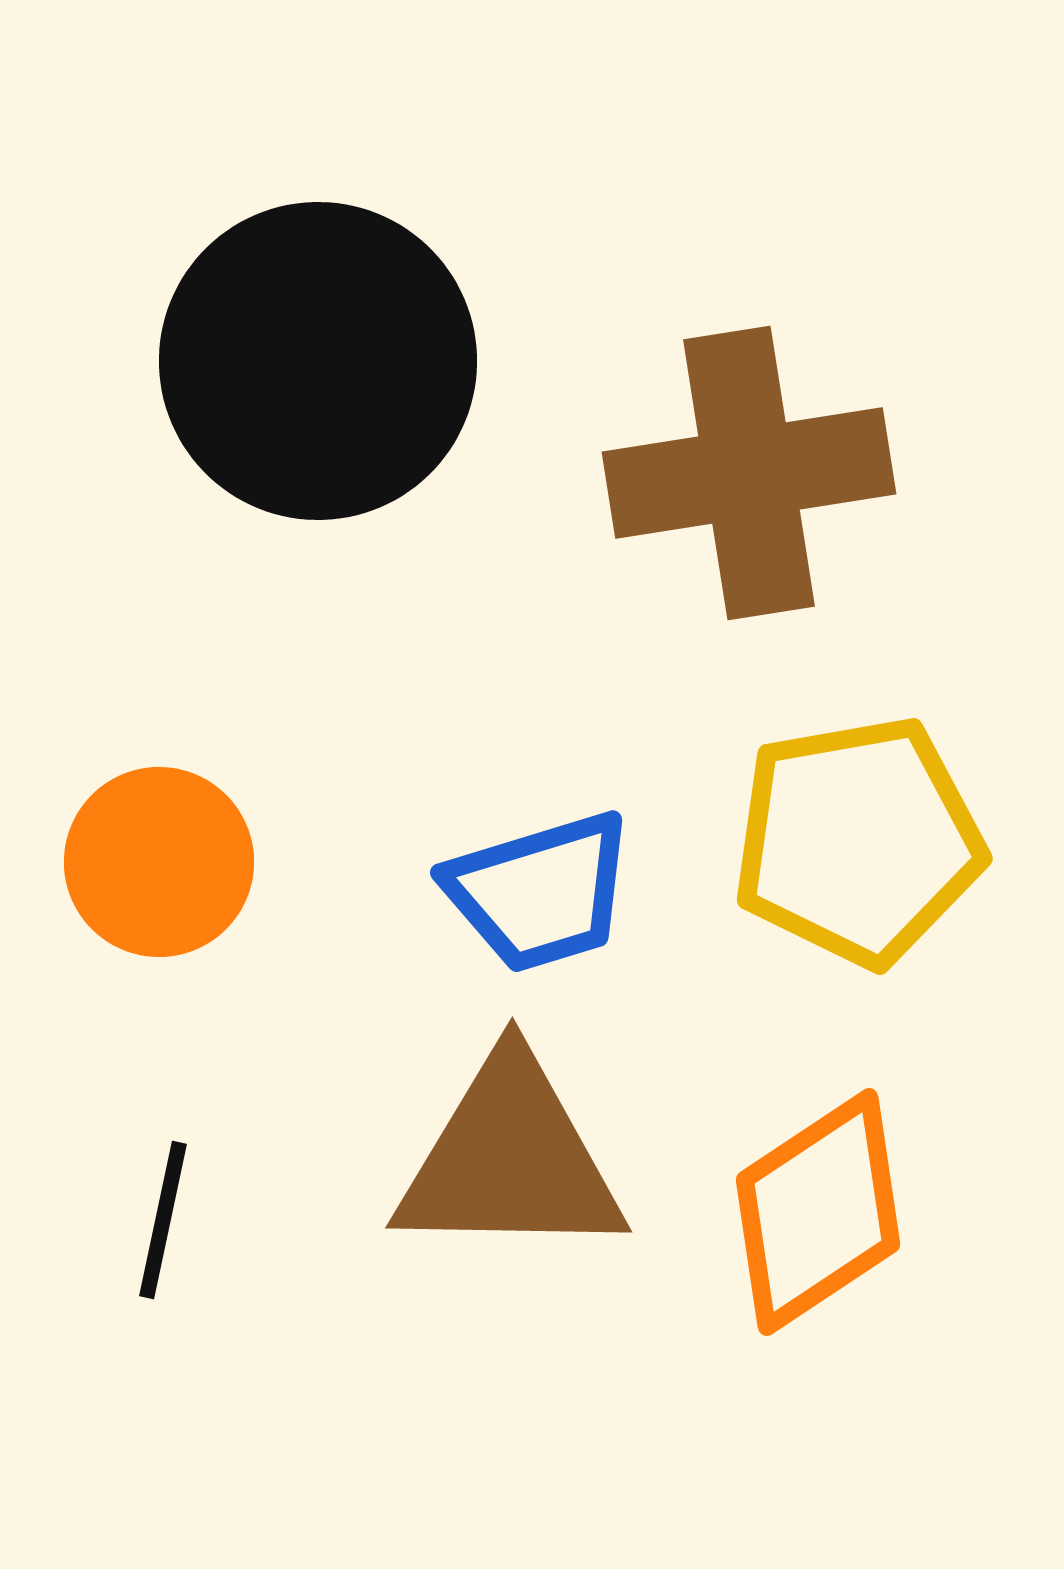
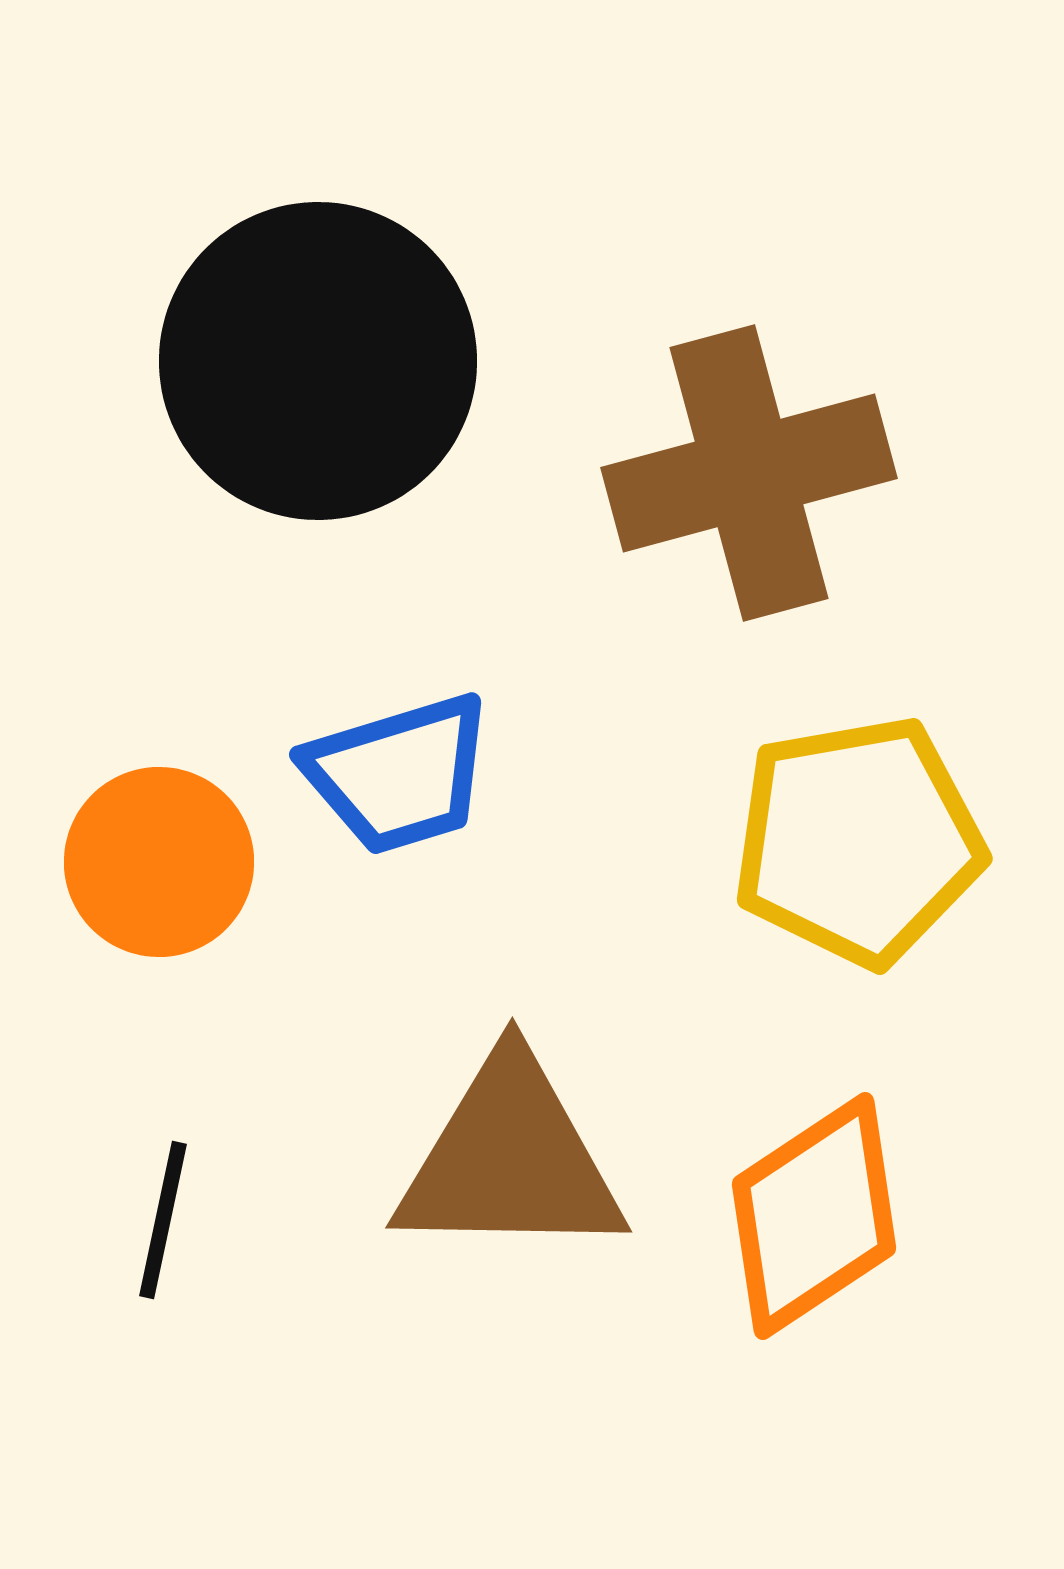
brown cross: rotated 6 degrees counterclockwise
blue trapezoid: moved 141 px left, 118 px up
orange diamond: moved 4 px left, 4 px down
